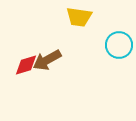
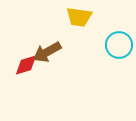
brown arrow: moved 8 px up
